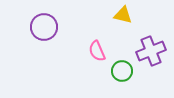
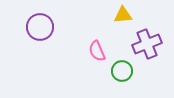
yellow triangle: rotated 18 degrees counterclockwise
purple circle: moved 4 px left
purple cross: moved 4 px left, 7 px up
